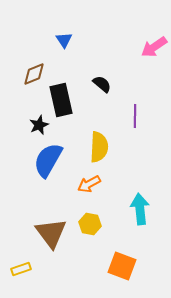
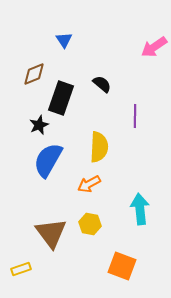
black rectangle: moved 2 px up; rotated 32 degrees clockwise
